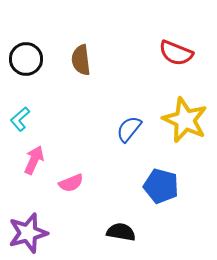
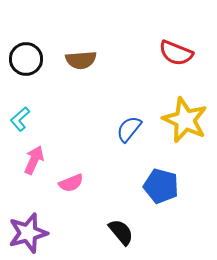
brown semicircle: rotated 88 degrees counterclockwise
black semicircle: rotated 40 degrees clockwise
